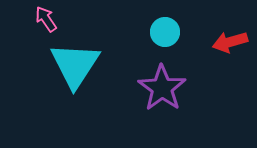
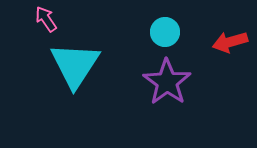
purple star: moved 5 px right, 6 px up
